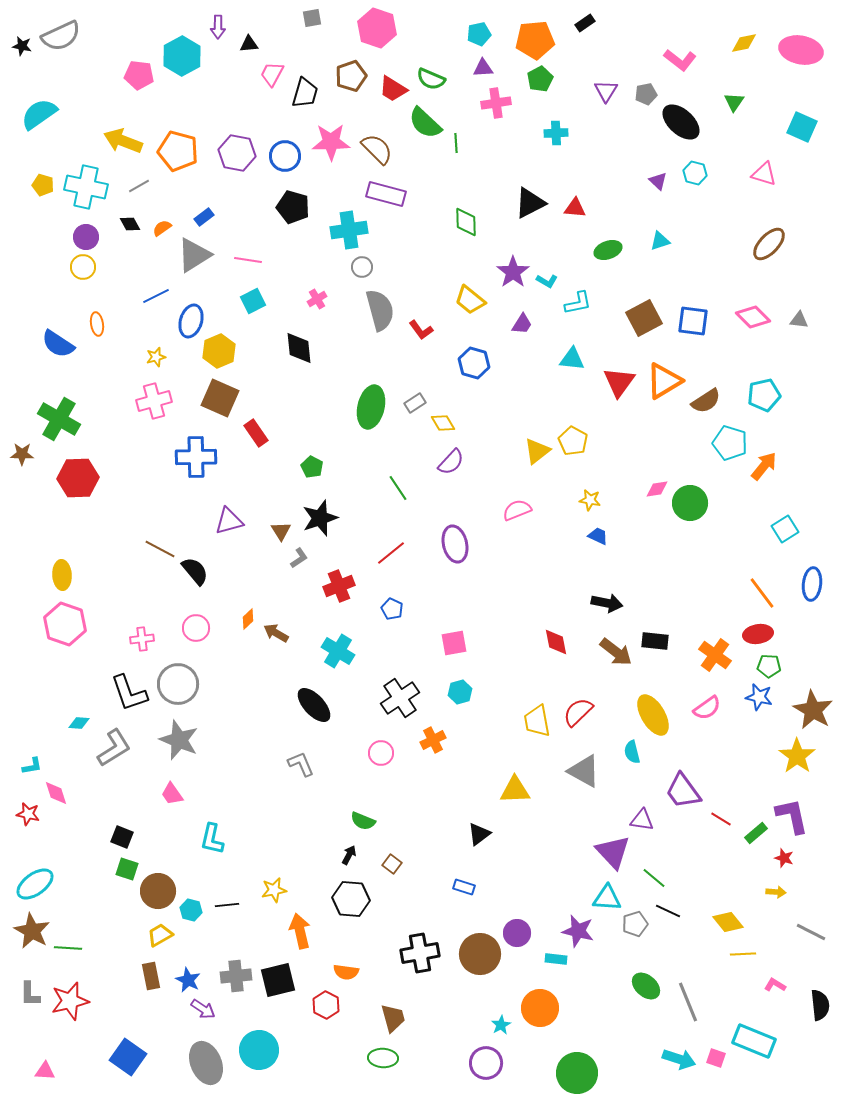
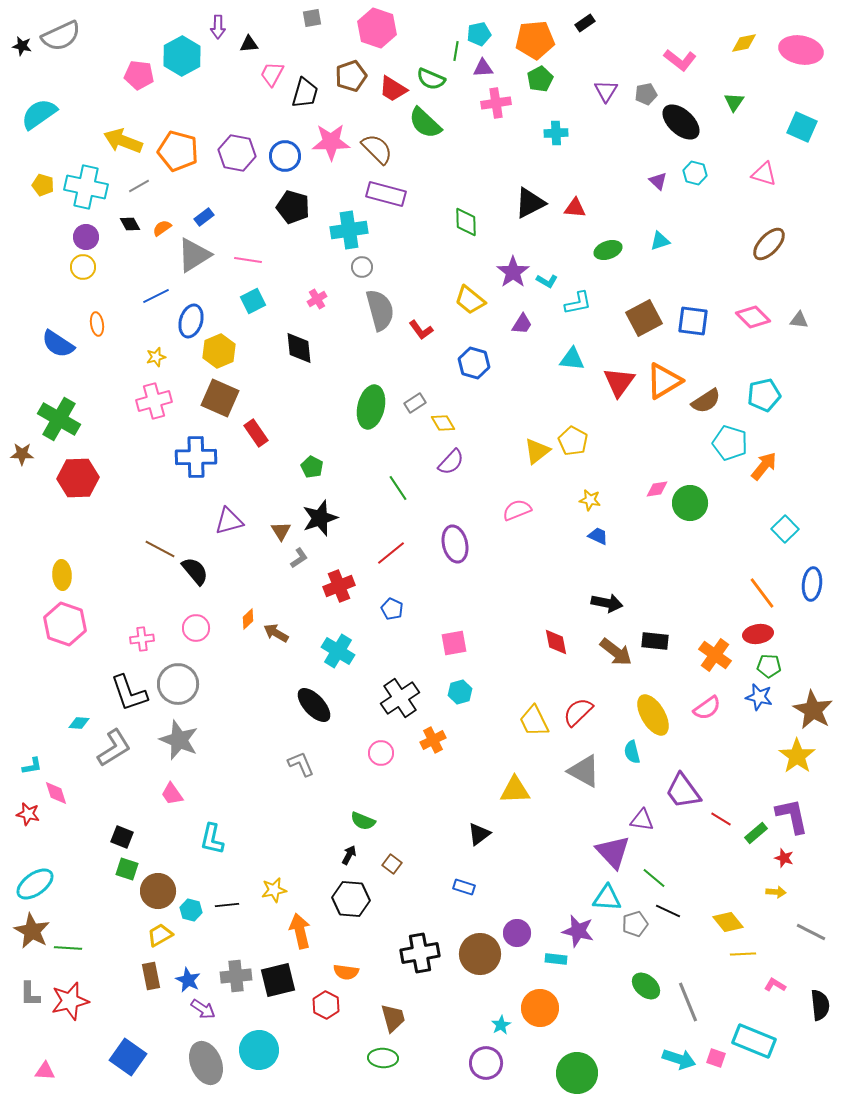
green line at (456, 143): moved 92 px up; rotated 12 degrees clockwise
cyan square at (785, 529): rotated 12 degrees counterclockwise
yellow trapezoid at (537, 721): moved 3 px left; rotated 16 degrees counterclockwise
